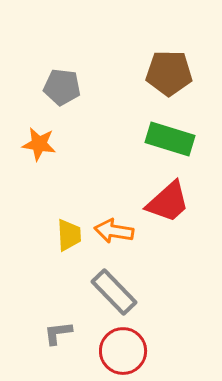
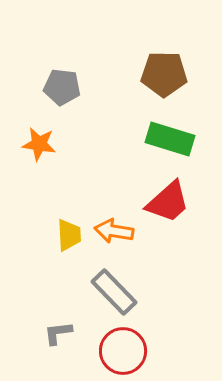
brown pentagon: moved 5 px left, 1 px down
